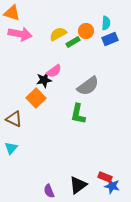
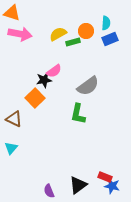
green rectangle: rotated 16 degrees clockwise
orange square: moved 1 px left
